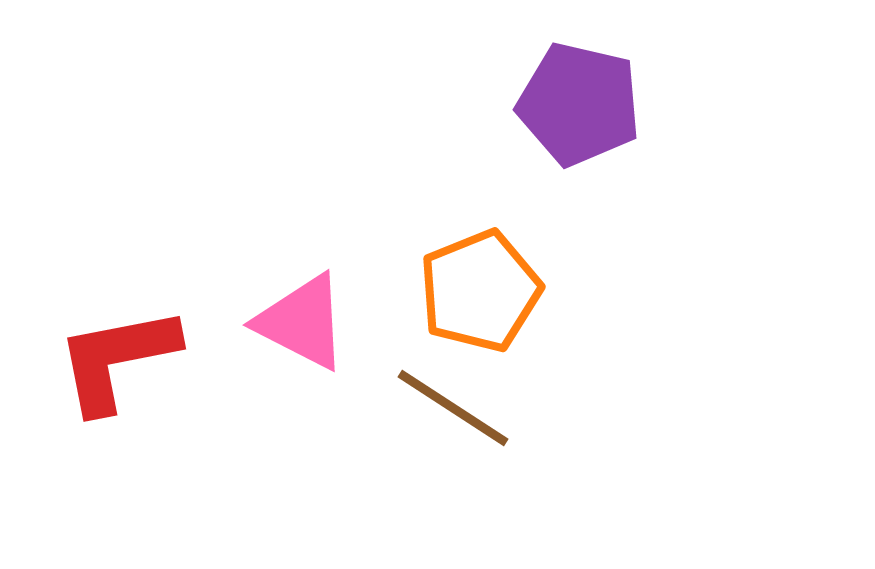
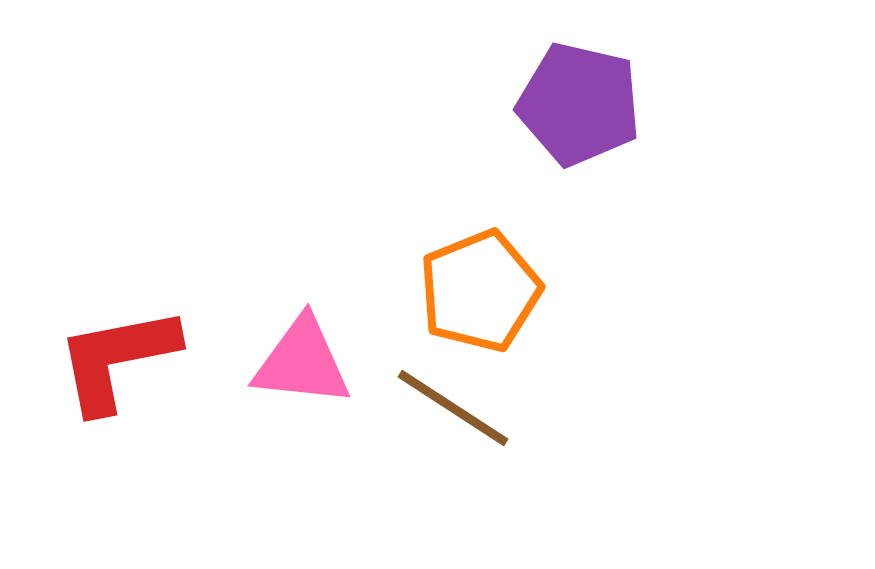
pink triangle: moved 40 px down; rotated 21 degrees counterclockwise
